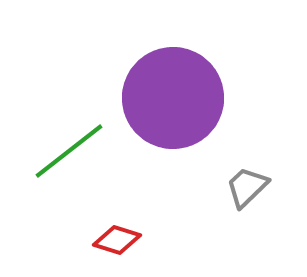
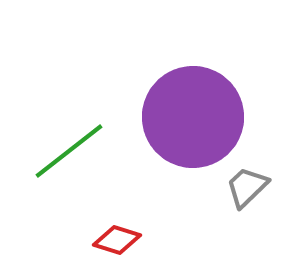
purple circle: moved 20 px right, 19 px down
